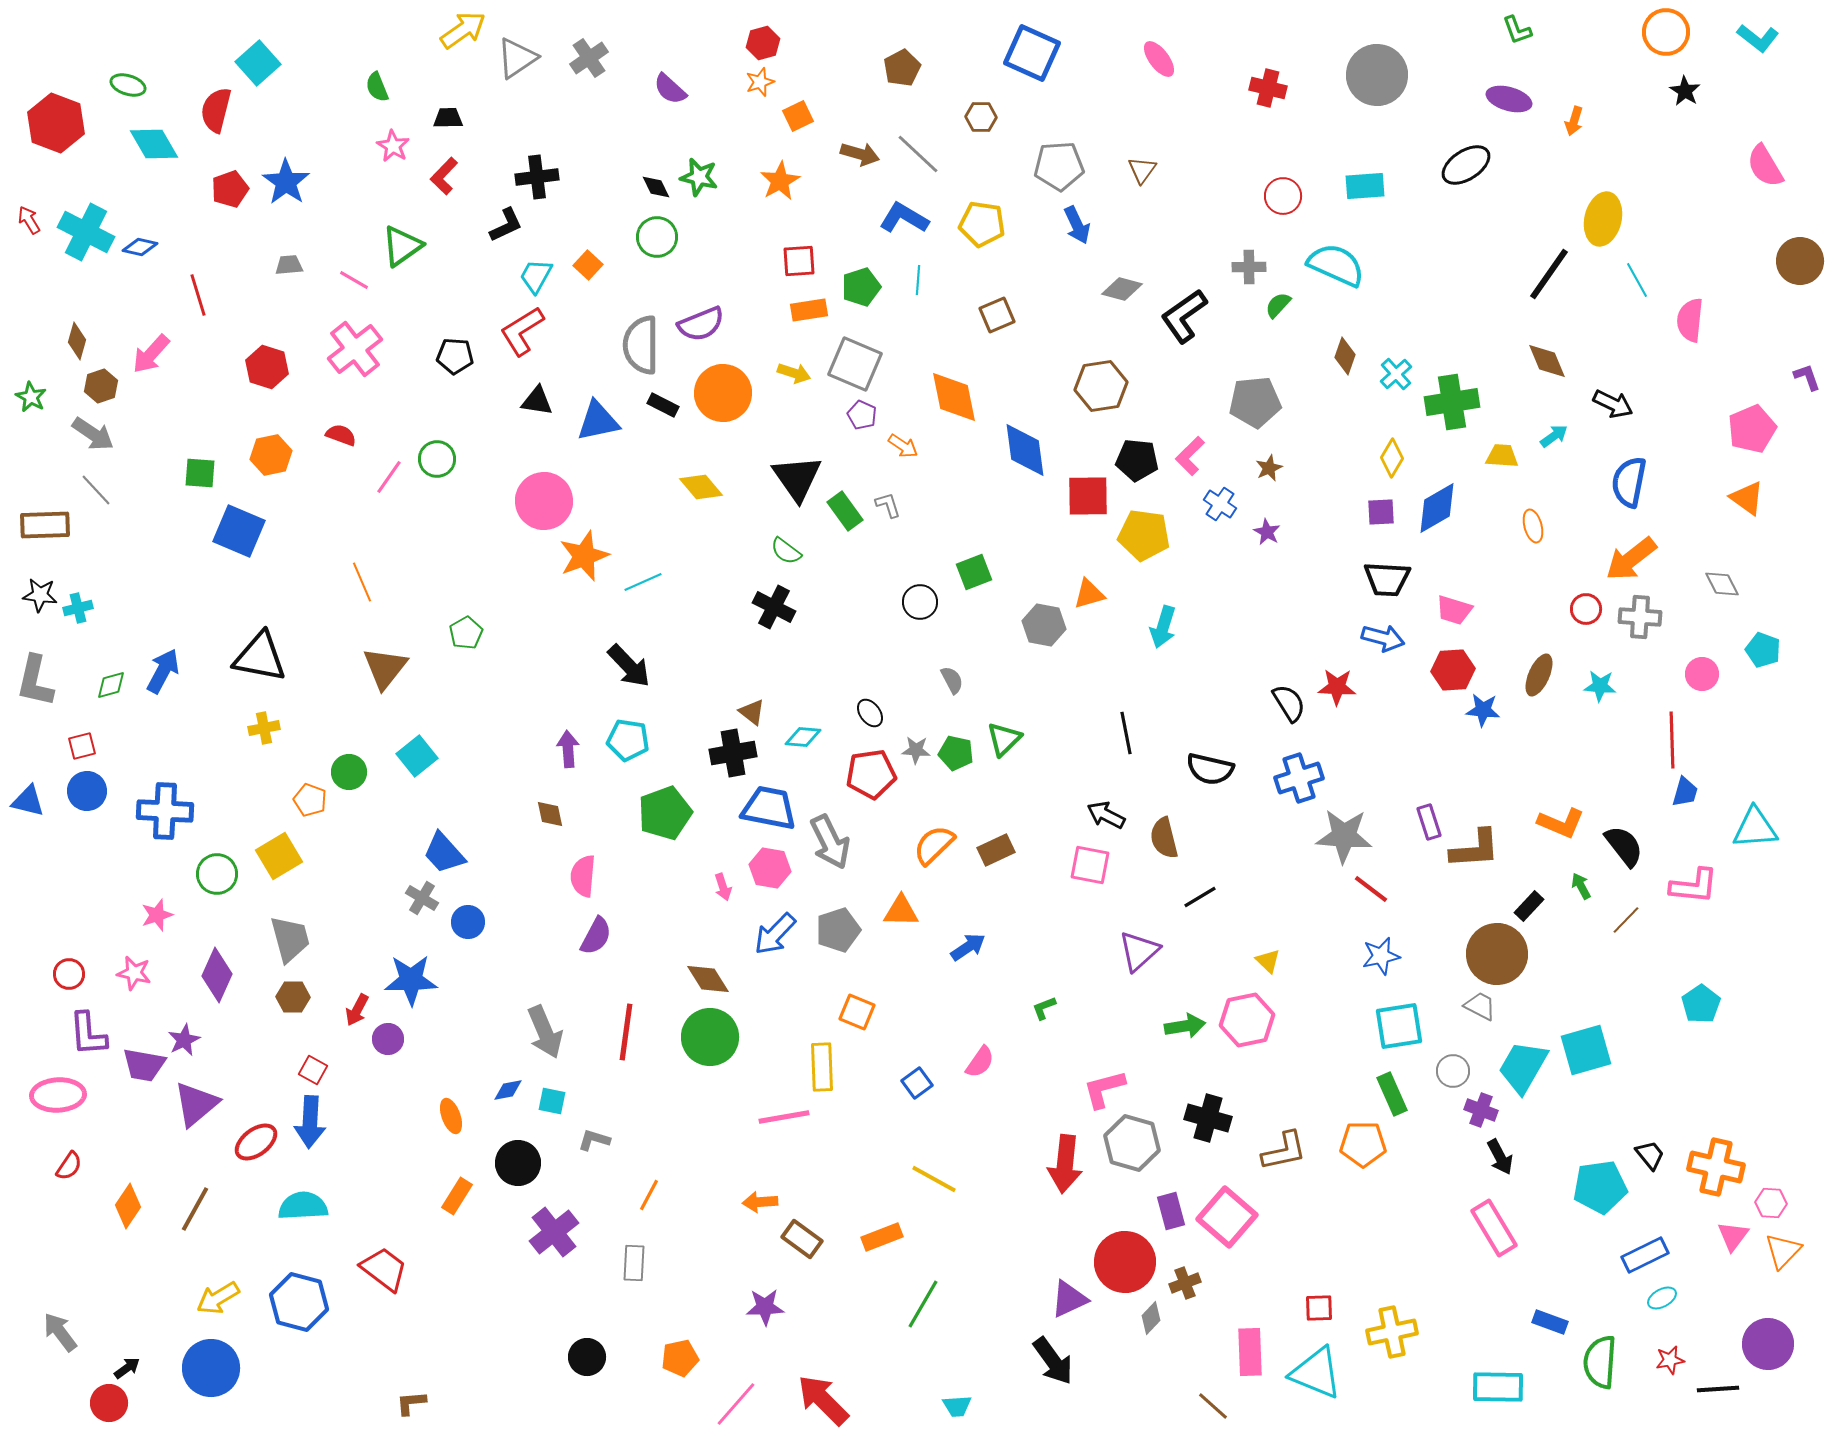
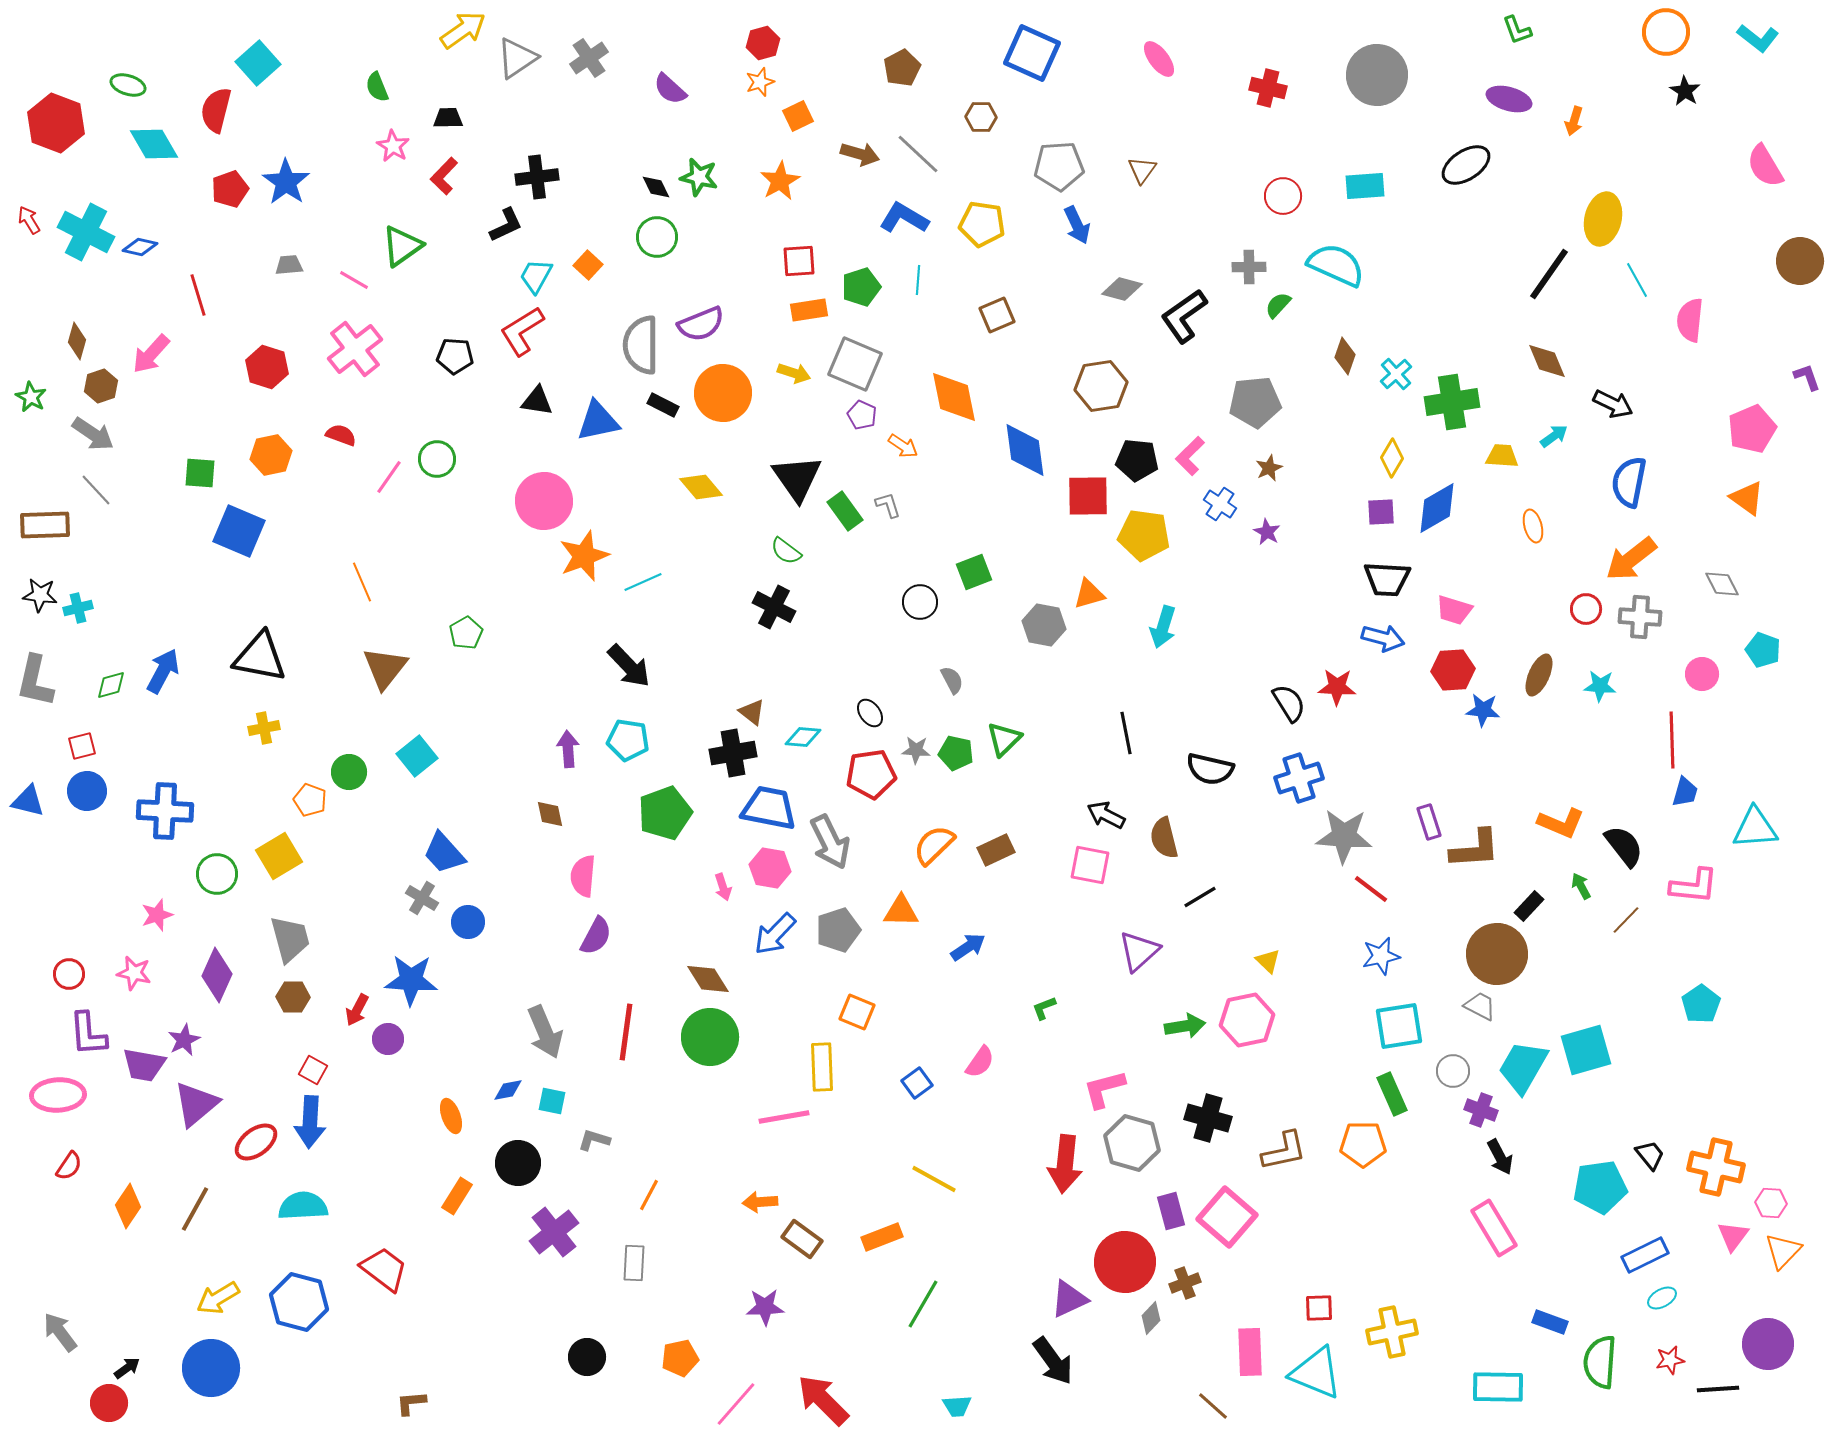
blue star at (411, 980): rotated 4 degrees clockwise
